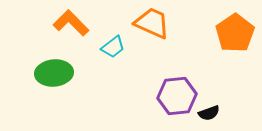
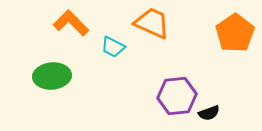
cyan trapezoid: rotated 65 degrees clockwise
green ellipse: moved 2 px left, 3 px down
